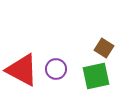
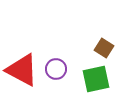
green square: moved 3 px down
